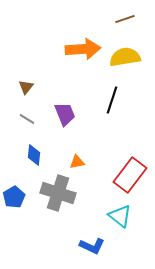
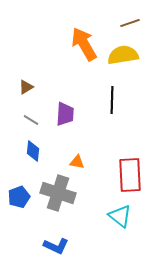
brown line: moved 5 px right, 4 px down
orange arrow: moved 1 px right, 5 px up; rotated 116 degrees counterclockwise
yellow semicircle: moved 2 px left, 2 px up
brown triangle: rotated 21 degrees clockwise
black line: rotated 16 degrees counterclockwise
purple trapezoid: rotated 25 degrees clockwise
gray line: moved 4 px right, 1 px down
blue diamond: moved 1 px left, 4 px up
orange triangle: rotated 21 degrees clockwise
red rectangle: rotated 40 degrees counterclockwise
blue pentagon: moved 5 px right; rotated 10 degrees clockwise
blue L-shape: moved 36 px left
